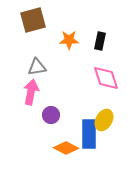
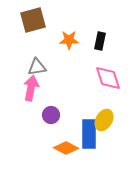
pink diamond: moved 2 px right
pink arrow: moved 4 px up
